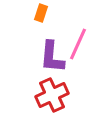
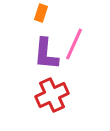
pink line: moved 4 px left
purple L-shape: moved 6 px left, 3 px up
